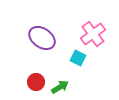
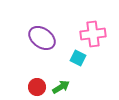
pink cross: rotated 30 degrees clockwise
red circle: moved 1 px right, 5 px down
green arrow: moved 1 px right
